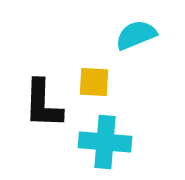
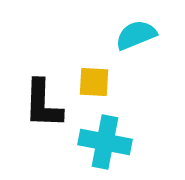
cyan cross: rotated 6 degrees clockwise
